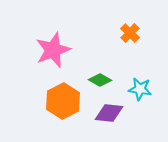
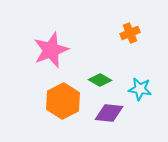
orange cross: rotated 24 degrees clockwise
pink star: moved 2 px left
